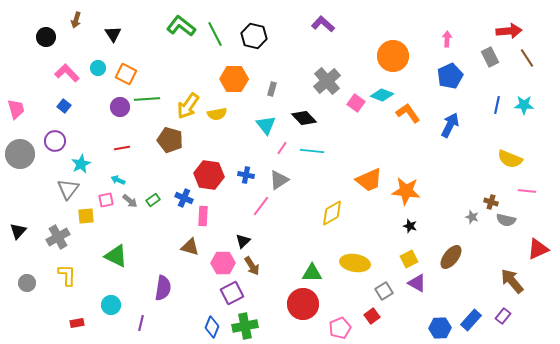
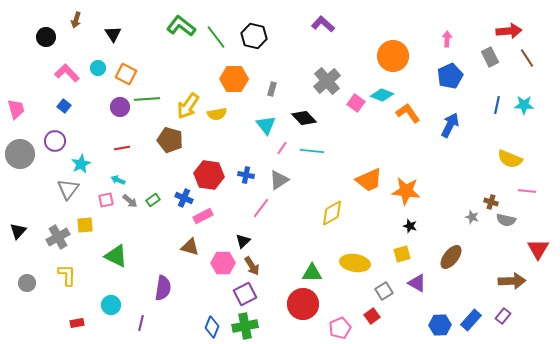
green line at (215, 34): moved 1 px right, 3 px down; rotated 10 degrees counterclockwise
pink line at (261, 206): moved 2 px down
yellow square at (86, 216): moved 1 px left, 9 px down
pink rectangle at (203, 216): rotated 60 degrees clockwise
red triangle at (538, 249): rotated 35 degrees counterclockwise
yellow square at (409, 259): moved 7 px left, 5 px up; rotated 12 degrees clockwise
brown arrow at (512, 281): rotated 128 degrees clockwise
purple square at (232, 293): moved 13 px right, 1 px down
blue hexagon at (440, 328): moved 3 px up
